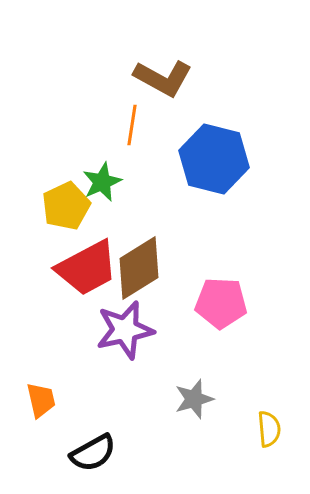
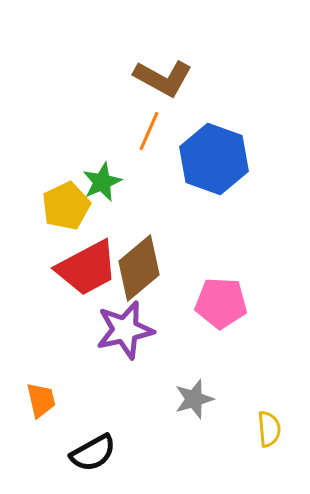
orange line: moved 17 px right, 6 px down; rotated 15 degrees clockwise
blue hexagon: rotated 6 degrees clockwise
brown diamond: rotated 8 degrees counterclockwise
